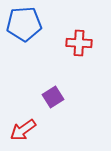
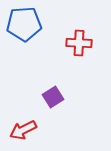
red arrow: rotated 8 degrees clockwise
